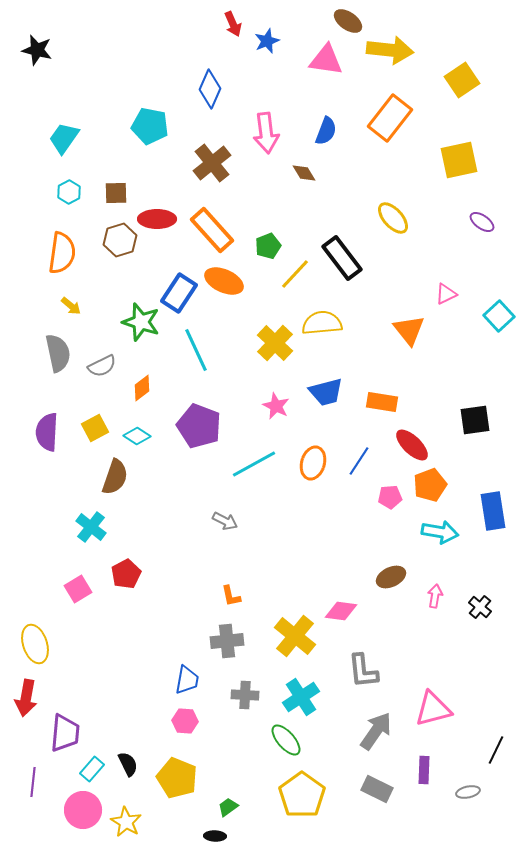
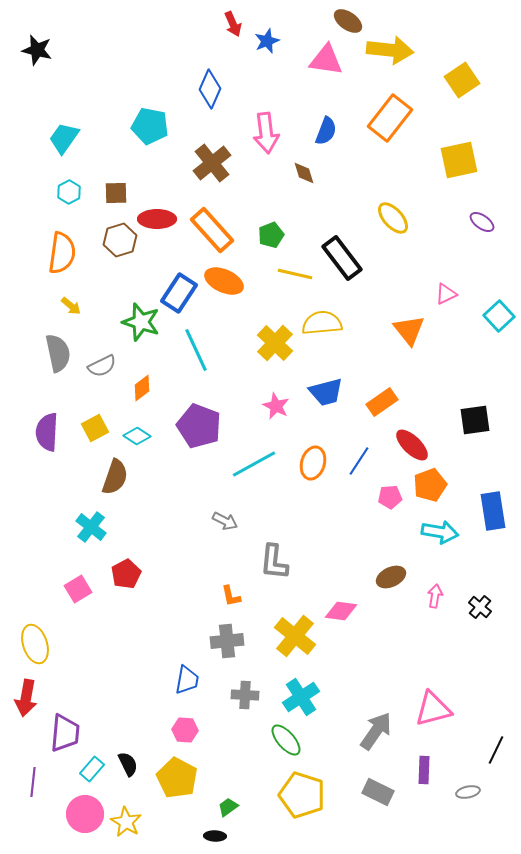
brown diamond at (304, 173): rotated 15 degrees clockwise
green pentagon at (268, 246): moved 3 px right, 11 px up
yellow line at (295, 274): rotated 60 degrees clockwise
orange rectangle at (382, 402): rotated 44 degrees counterclockwise
gray L-shape at (363, 671): moved 89 px left, 109 px up; rotated 12 degrees clockwise
pink hexagon at (185, 721): moved 9 px down
yellow pentagon at (177, 778): rotated 6 degrees clockwise
gray rectangle at (377, 789): moved 1 px right, 3 px down
yellow pentagon at (302, 795): rotated 18 degrees counterclockwise
pink circle at (83, 810): moved 2 px right, 4 px down
